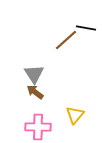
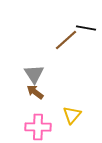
yellow triangle: moved 3 px left
